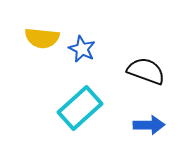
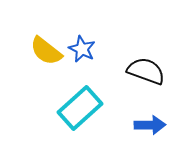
yellow semicircle: moved 4 px right, 13 px down; rotated 32 degrees clockwise
blue arrow: moved 1 px right
